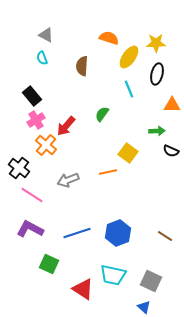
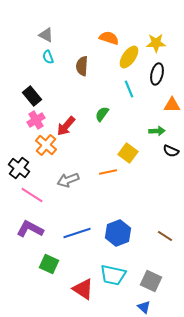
cyan semicircle: moved 6 px right, 1 px up
